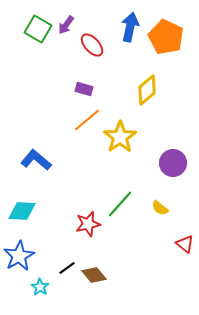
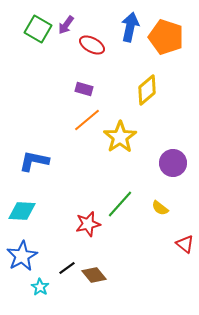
orange pentagon: rotated 8 degrees counterclockwise
red ellipse: rotated 20 degrees counterclockwise
blue L-shape: moved 2 px left, 1 px down; rotated 28 degrees counterclockwise
blue star: moved 3 px right
